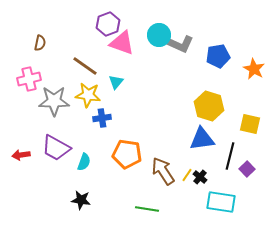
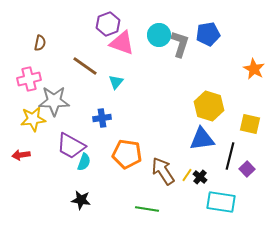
gray L-shape: rotated 96 degrees counterclockwise
blue pentagon: moved 10 px left, 22 px up
yellow star: moved 55 px left, 24 px down; rotated 15 degrees counterclockwise
purple trapezoid: moved 15 px right, 2 px up
